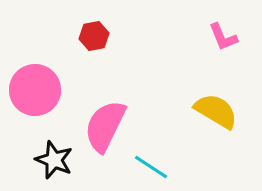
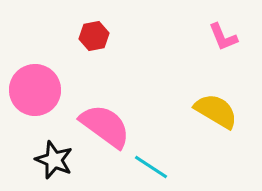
pink semicircle: rotated 100 degrees clockwise
